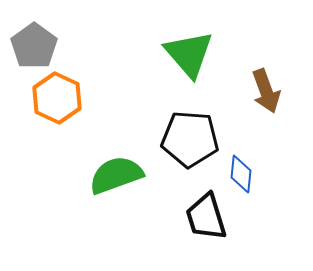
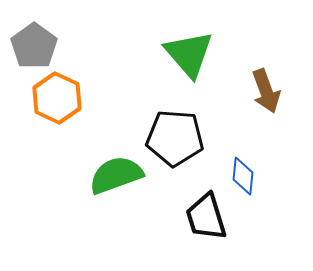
black pentagon: moved 15 px left, 1 px up
blue diamond: moved 2 px right, 2 px down
